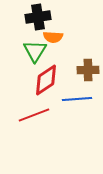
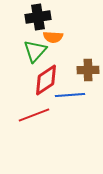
green triangle: rotated 10 degrees clockwise
blue line: moved 7 px left, 4 px up
